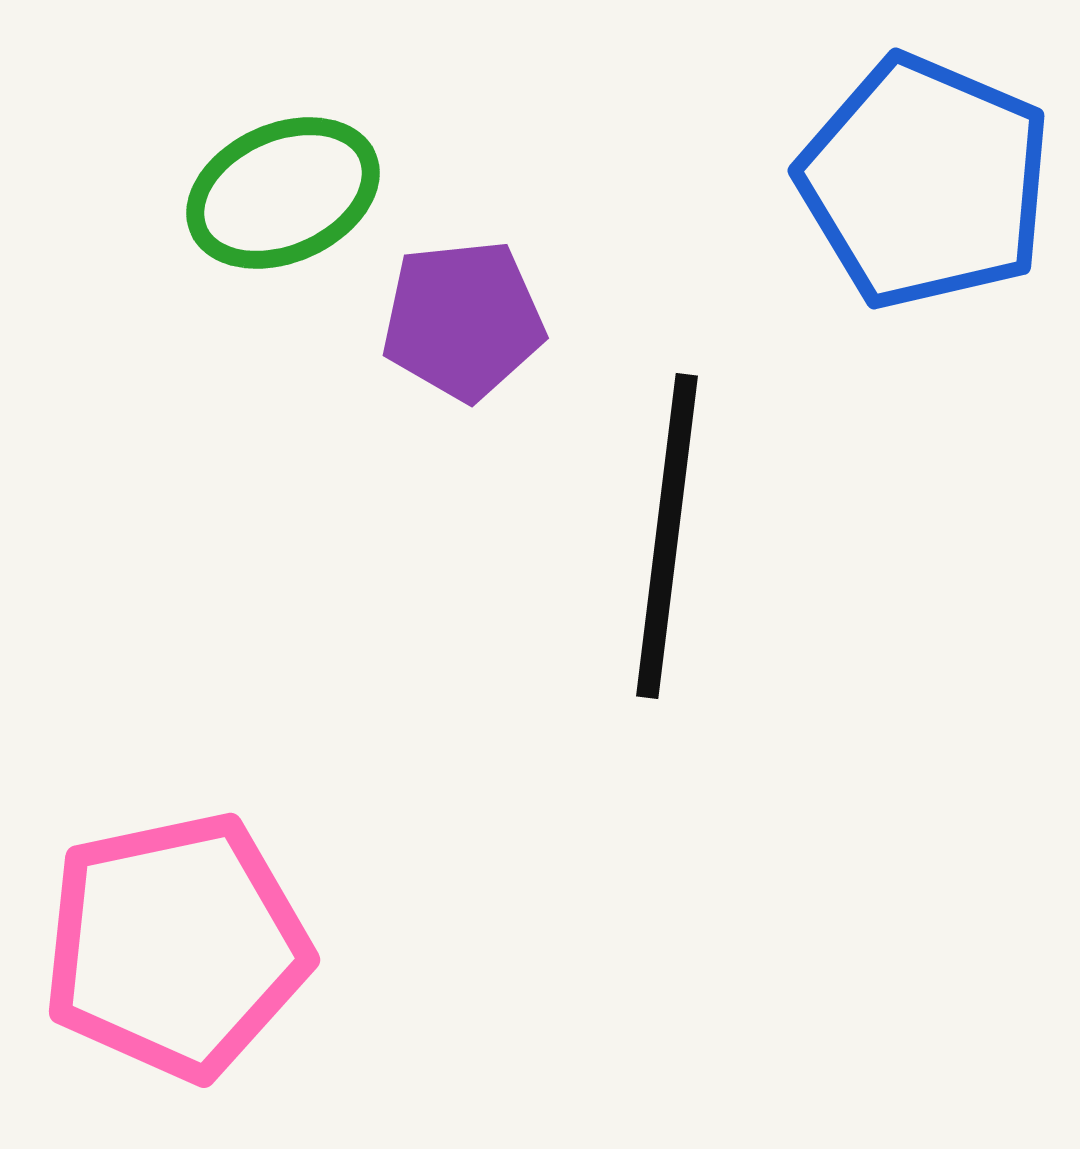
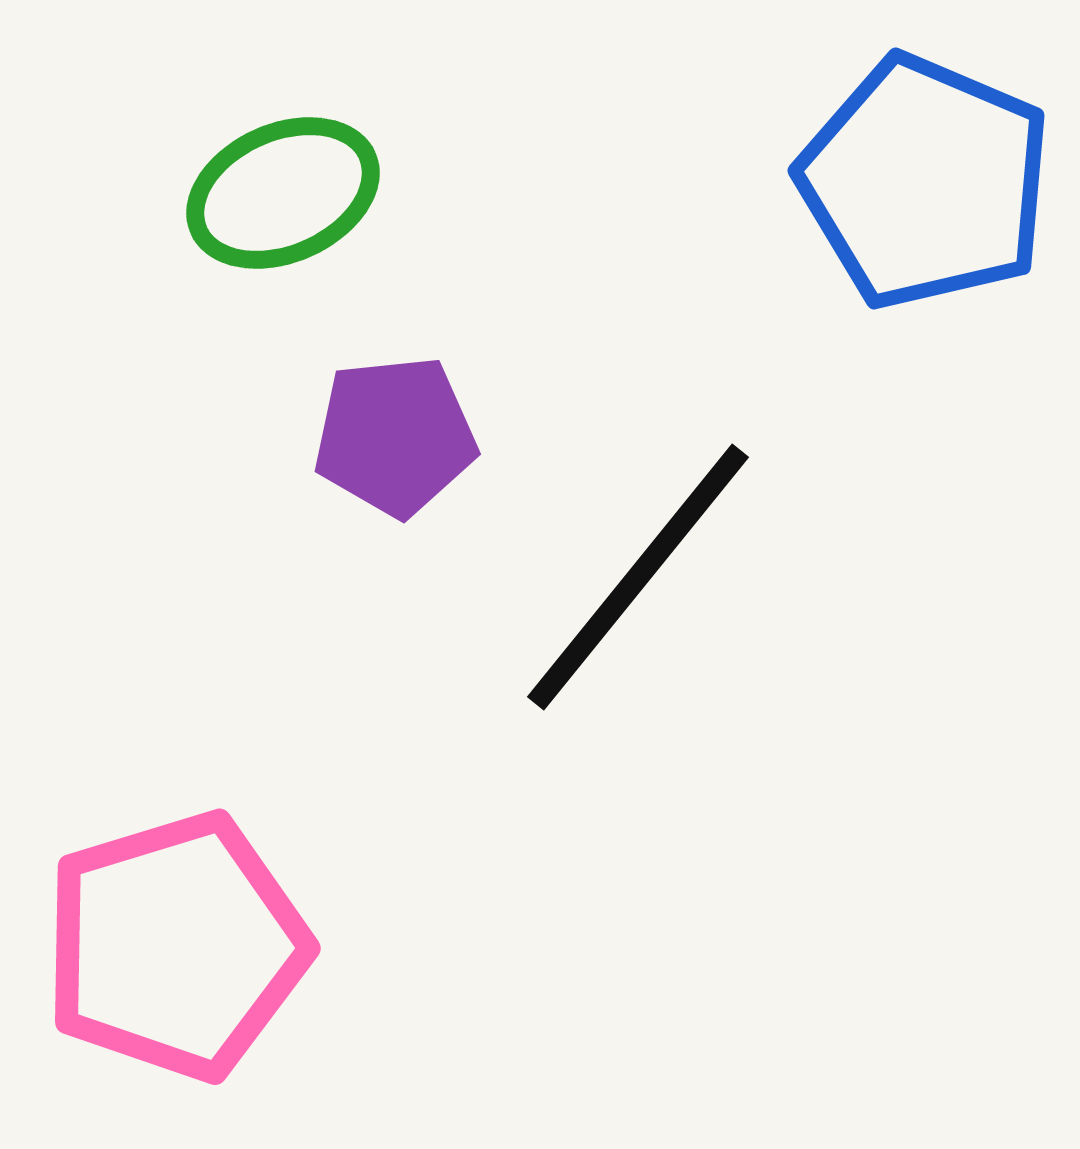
purple pentagon: moved 68 px left, 116 px down
black line: moved 29 px left, 41 px down; rotated 32 degrees clockwise
pink pentagon: rotated 5 degrees counterclockwise
